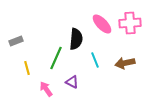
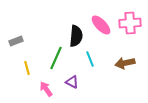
pink ellipse: moved 1 px left, 1 px down
black semicircle: moved 3 px up
cyan line: moved 5 px left, 1 px up
